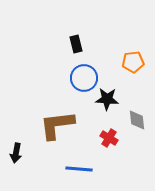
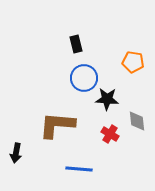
orange pentagon: rotated 15 degrees clockwise
gray diamond: moved 1 px down
brown L-shape: rotated 12 degrees clockwise
red cross: moved 1 px right, 4 px up
